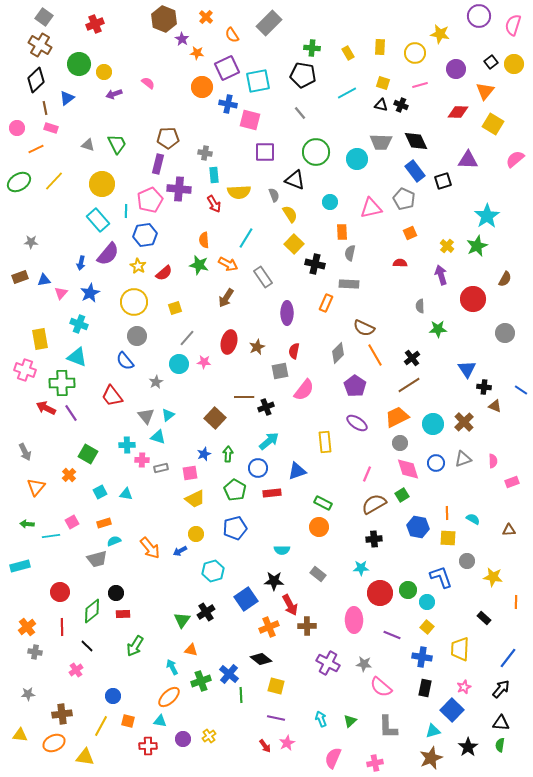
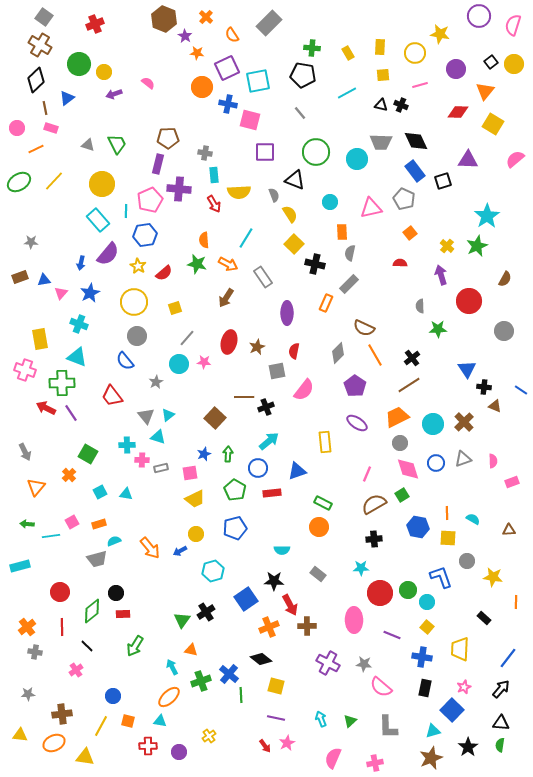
purple star at (182, 39): moved 3 px right, 3 px up
yellow square at (383, 83): moved 8 px up; rotated 24 degrees counterclockwise
orange square at (410, 233): rotated 16 degrees counterclockwise
green star at (199, 265): moved 2 px left, 1 px up
gray rectangle at (349, 284): rotated 48 degrees counterclockwise
red circle at (473, 299): moved 4 px left, 2 px down
gray circle at (505, 333): moved 1 px left, 2 px up
gray square at (280, 371): moved 3 px left
orange rectangle at (104, 523): moved 5 px left, 1 px down
purple circle at (183, 739): moved 4 px left, 13 px down
